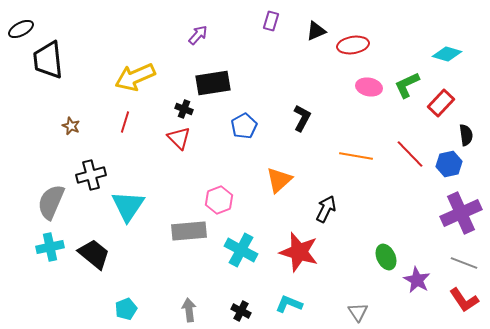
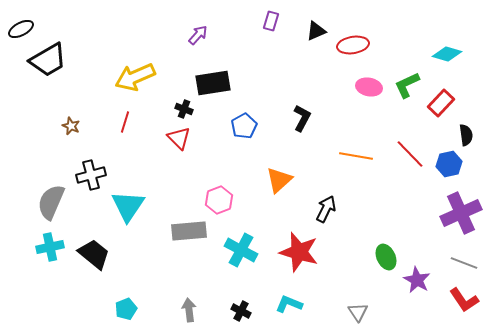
black trapezoid at (48, 60): rotated 114 degrees counterclockwise
